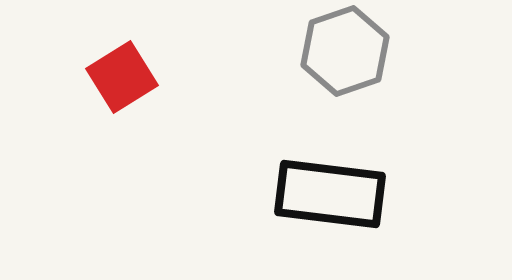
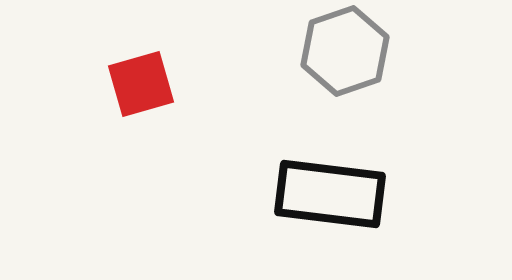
red square: moved 19 px right, 7 px down; rotated 16 degrees clockwise
